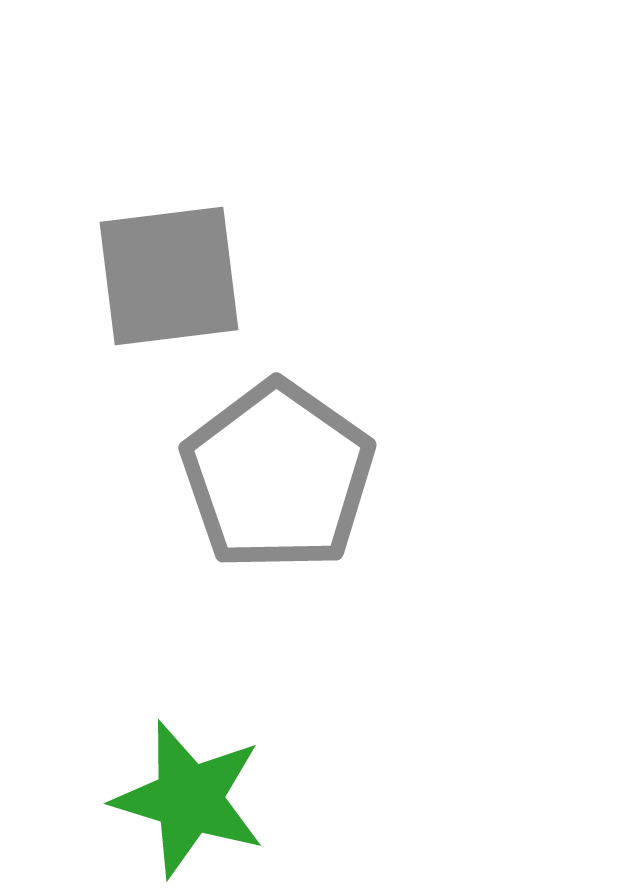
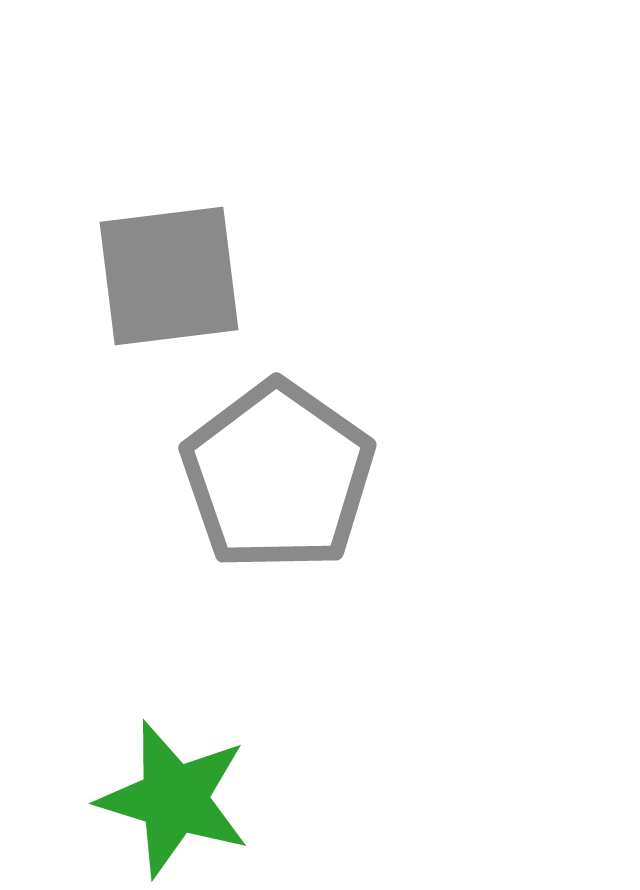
green star: moved 15 px left
